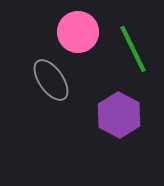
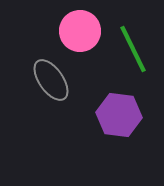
pink circle: moved 2 px right, 1 px up
purple hexagon: rotated 21 degrees counterclockwise
